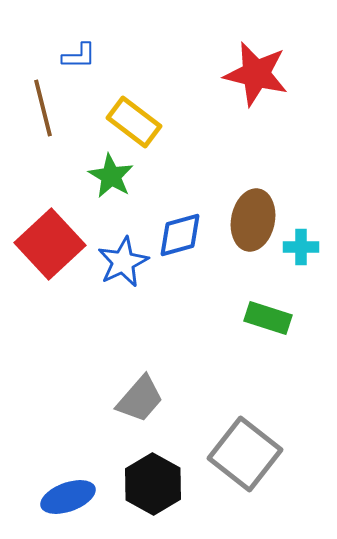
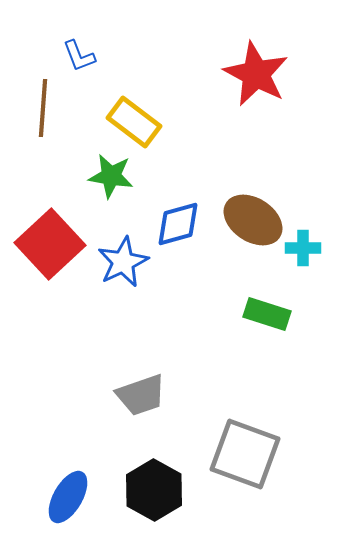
blue L-shape: rotated 69 degrees clockwise
red star: rotated 14 degrees clockwise
brown line: rotated 18 degrees clockwise
green star: rotated 21 degrees counterclockwise
brown ellipse: rotated 68 degrees counterclockwise
blue diamond: moved 2 px left, 11 px up
cyan cross: moved 2 px right, 1 px down
green rectangle: moved 1 px left, 4 px up
gray trapezoid: moved 1 px right, 4 px up; rotated 30 degrees clockwise
gray square: rotated 18 degrees counterclockwise
black hexagon: moved 1 px right, 6 px down
blue ellipse: rotated 40 degrees counterclockwise
